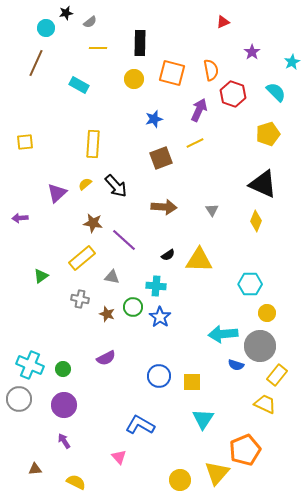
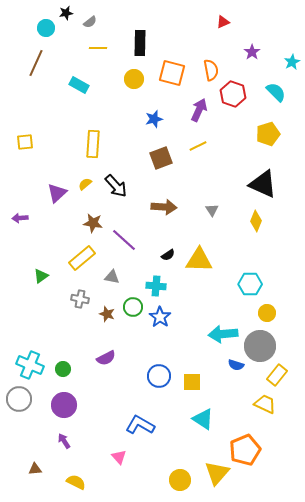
yellow line at (195, 143): moved 3 px right, 3 px down
cyan triangle at (203, 419): rotated 30 degrees counterclockwise
